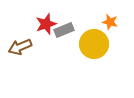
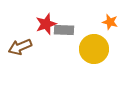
gray rectangle: rotated 24 degrees clockwise
yellow circle: moved 5 px down
